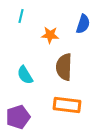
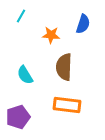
cyan line: rotated 16 degrees clockwise
orange star: moved 1 px right
